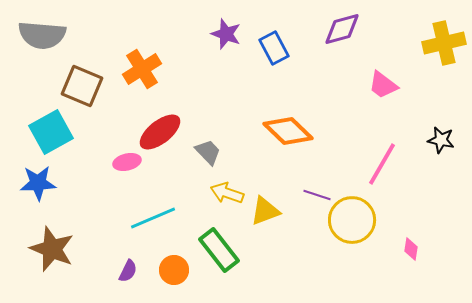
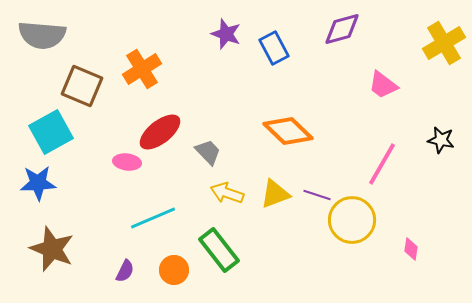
yellow cross: rotated 18 degrees counterclockwise
pink ellipse: rotated 20 degrees clockwise
yellow triangle: moved 10 px right, 17 px up
purple semicircle: moved 3 px left
